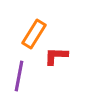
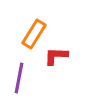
purple line: moved 2 px down
